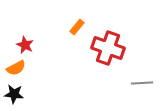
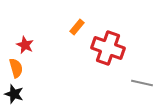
orange semicircle: rotated 78 degrees counterclockwise
gray line: rotated 15 degrees clockwise
black star: rotated 12 degrees clockwise
